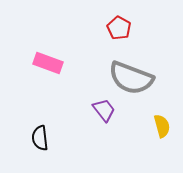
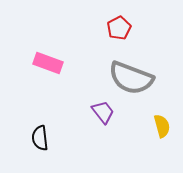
red pentagon: rotated 15 degrees clockwise
purple trapezoid: moved 1 px left, 2 px down
